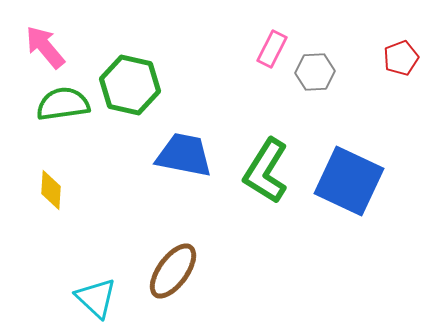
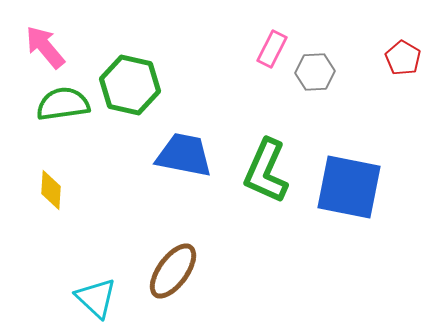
red pentagon: moved 2 px right; rotated 20 degrees counterclockwise
green L-shape: rotated 8 degrees counterclockwise
blue square: moved 6 px down; rotated 14 degrees counterclockwise
